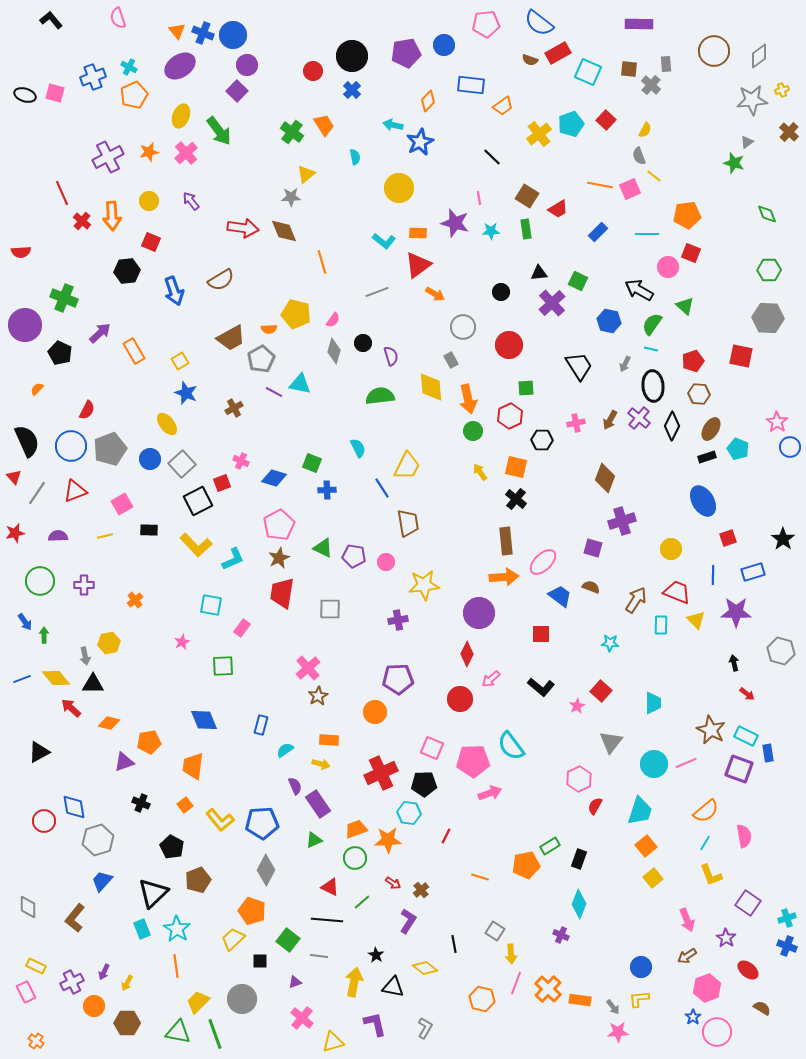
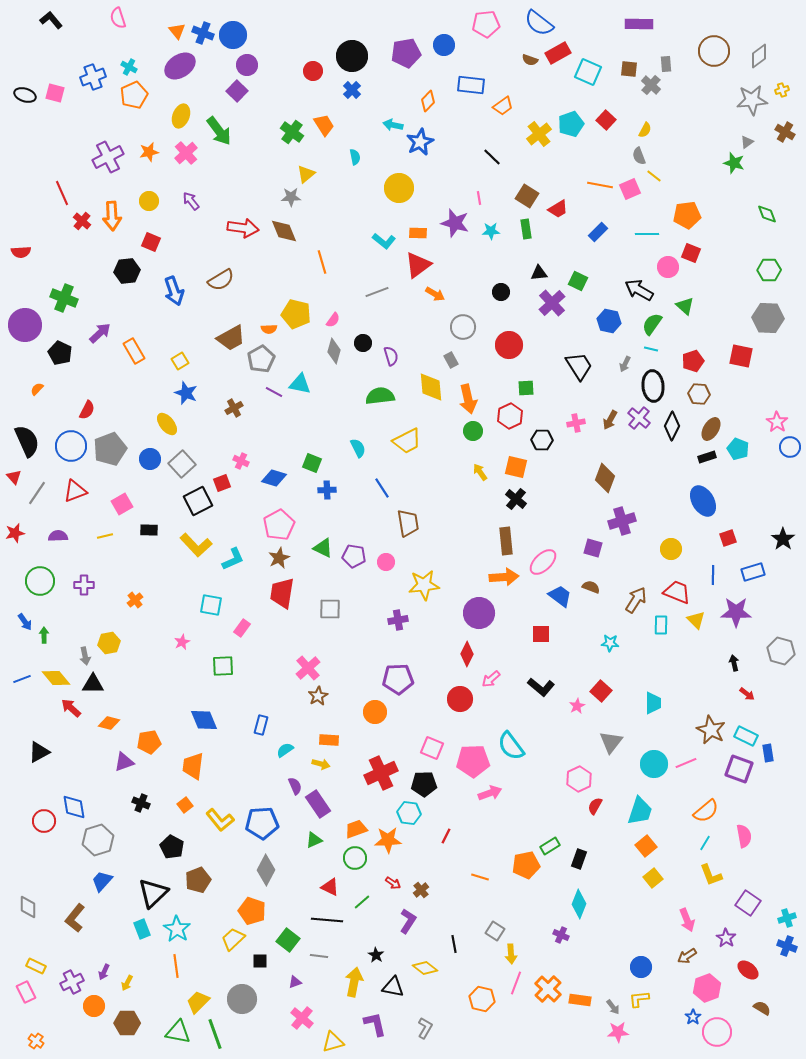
brown cross at (789, 132): moved 4 px left; rotated 12 degrees counterclockwise
yellow trapezoid at (407, 466): moved 25 px up; rotated 36 degrees clockwise
